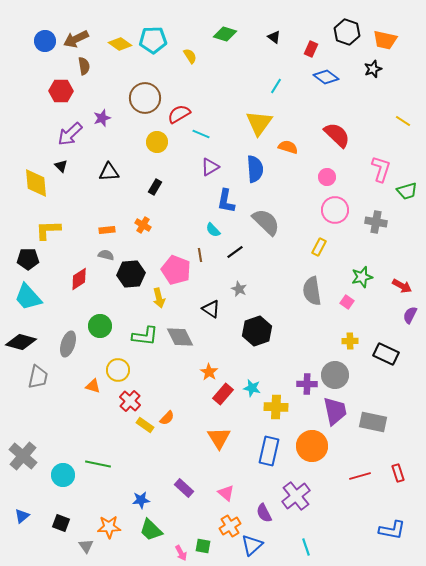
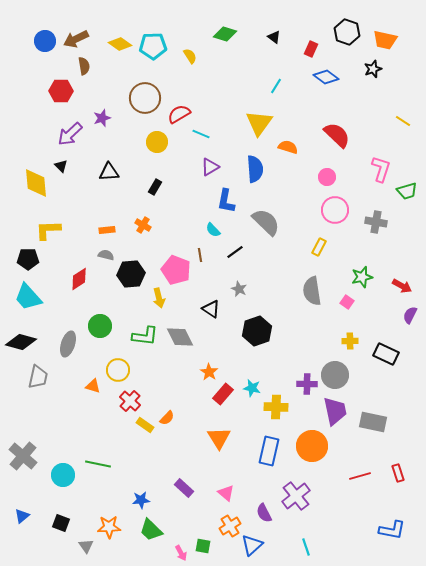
cyan pentagon at (153, 40): moved 6 px down
